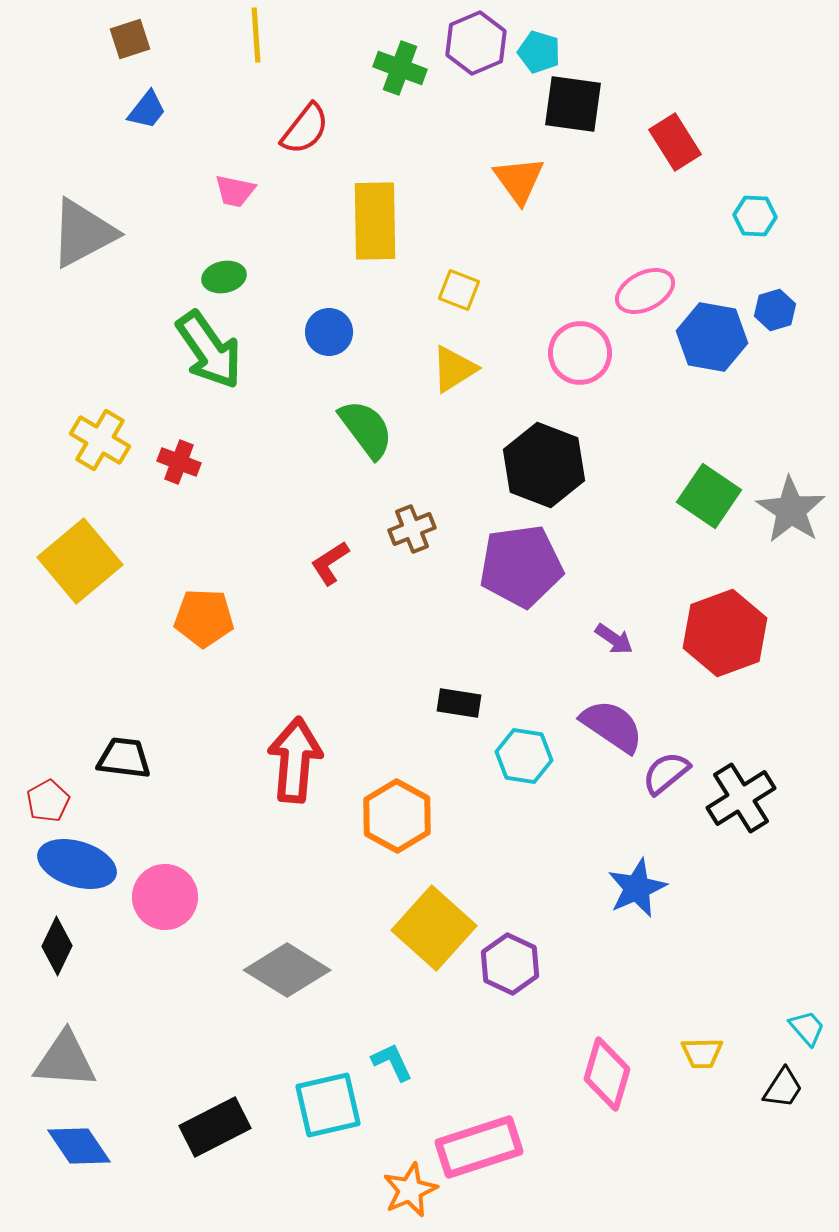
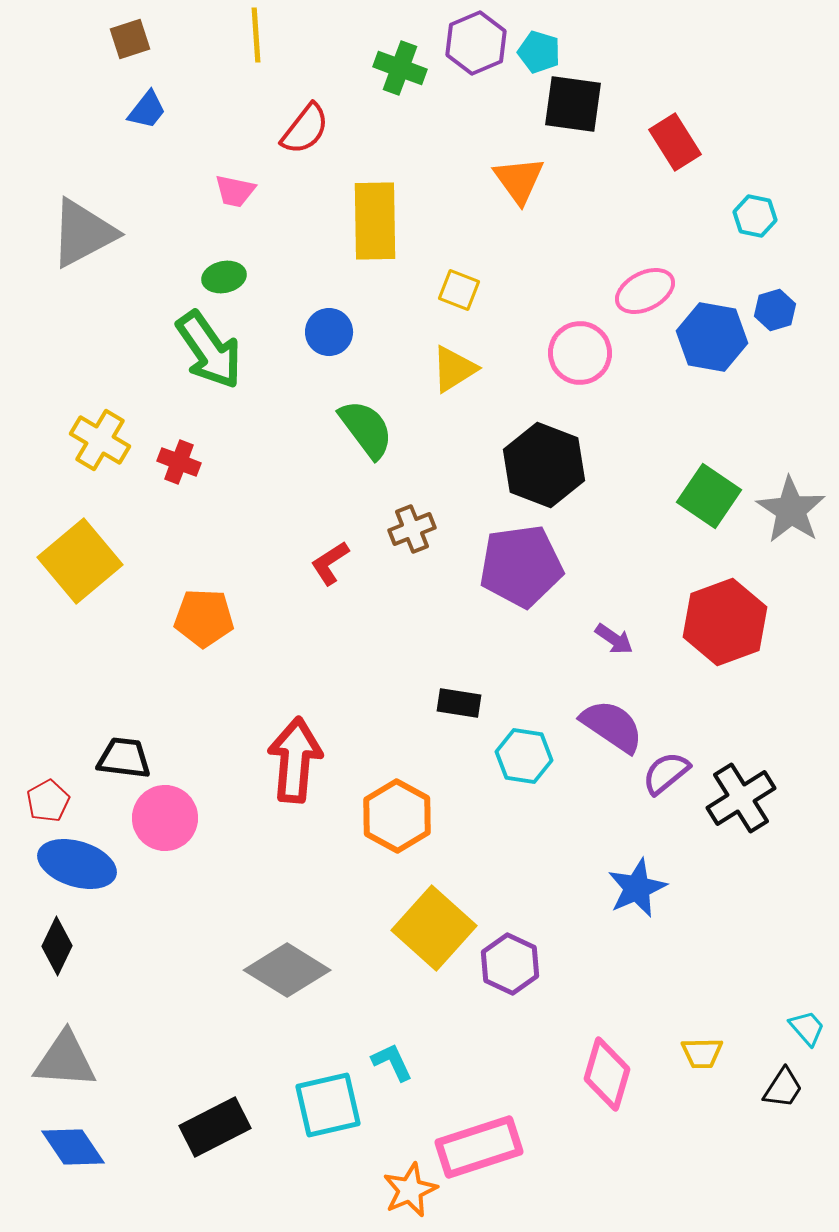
cyan hexagon at (755, 216): rotated 9 degrees clockwise
red hexagon at (725, 633): moved 11 px up
pink circle at (165, 897): moved 79 px up
blue diamond at (79, 1146): moved 6 px left, 1 px down
